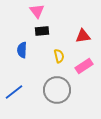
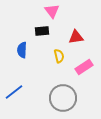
pink triangle: moved 15 px right
red triangle: moved 7 px left, 1 px down
pink rectangle: moved 1 px down
gray circle: moved 6 px right, 8 px down
